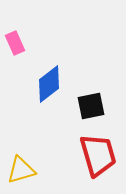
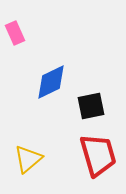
pink rectangle: moved 10 px up
blue diamond: moved 2 px right, 2 px up; rotated 12 degrees clockwise
yellow triangle: moved 7 px right, 11 px up; rotated 24 degrees counterclockwise
